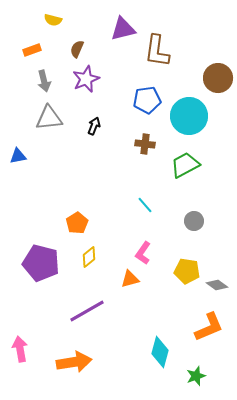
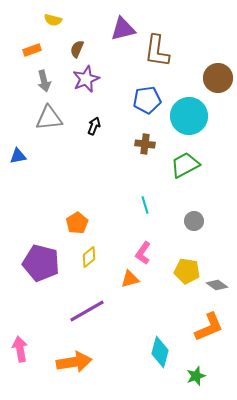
cyan line: rotated 24 degrees clockwise
